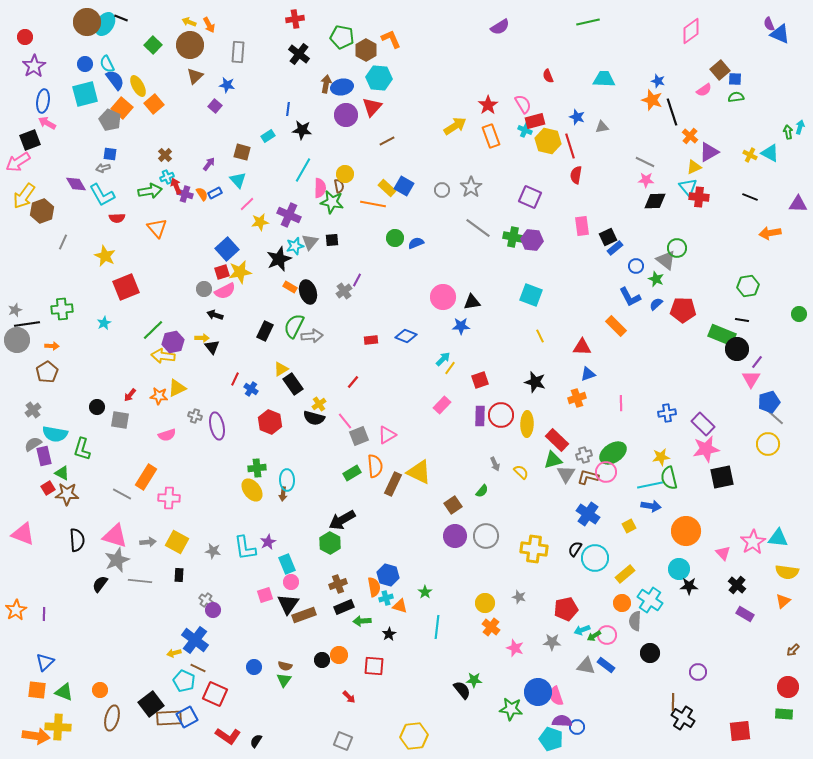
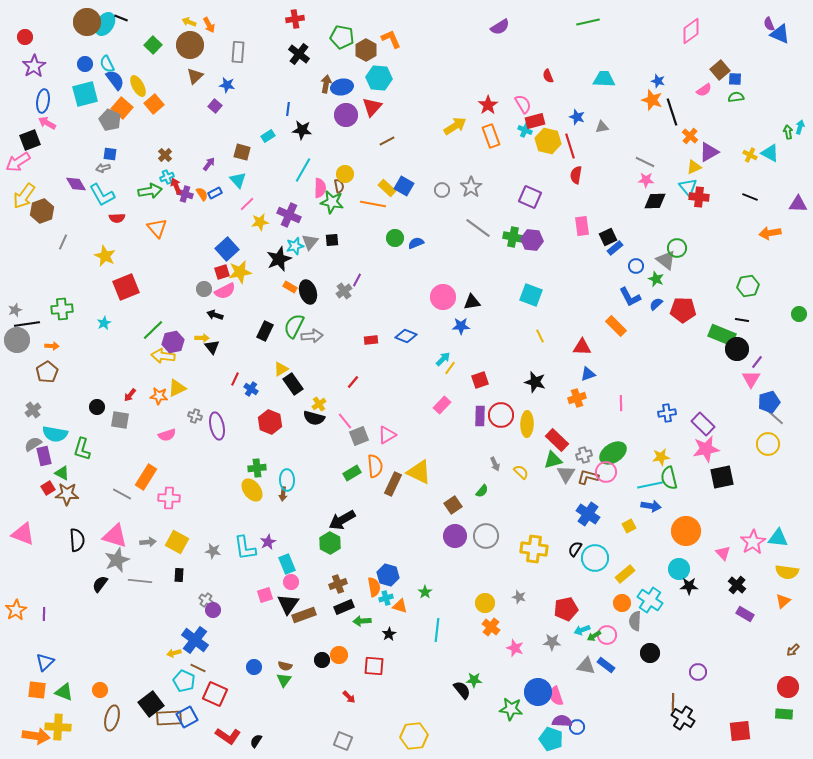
cyan line at (437, 627): moved 3 px down
